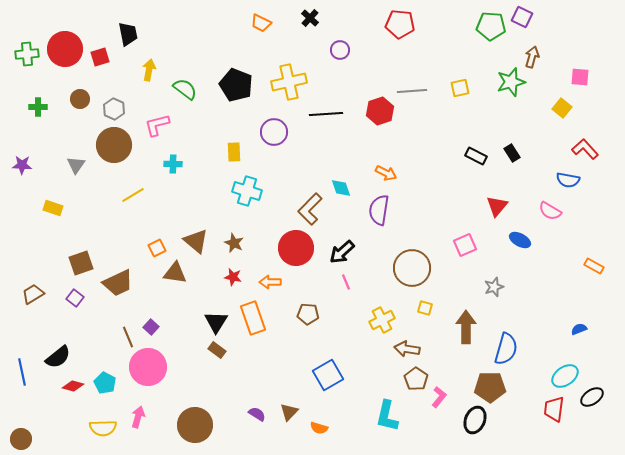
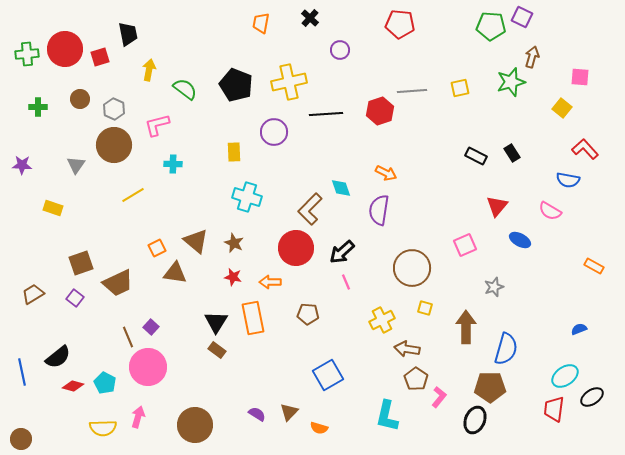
orange trapezoid at (261, 23): rotated 75 degrees clockwise
cyan cross at (247, 191): moved 6 px down
orange rectangle at (253, 318): rotated 8 degrees clockwise
